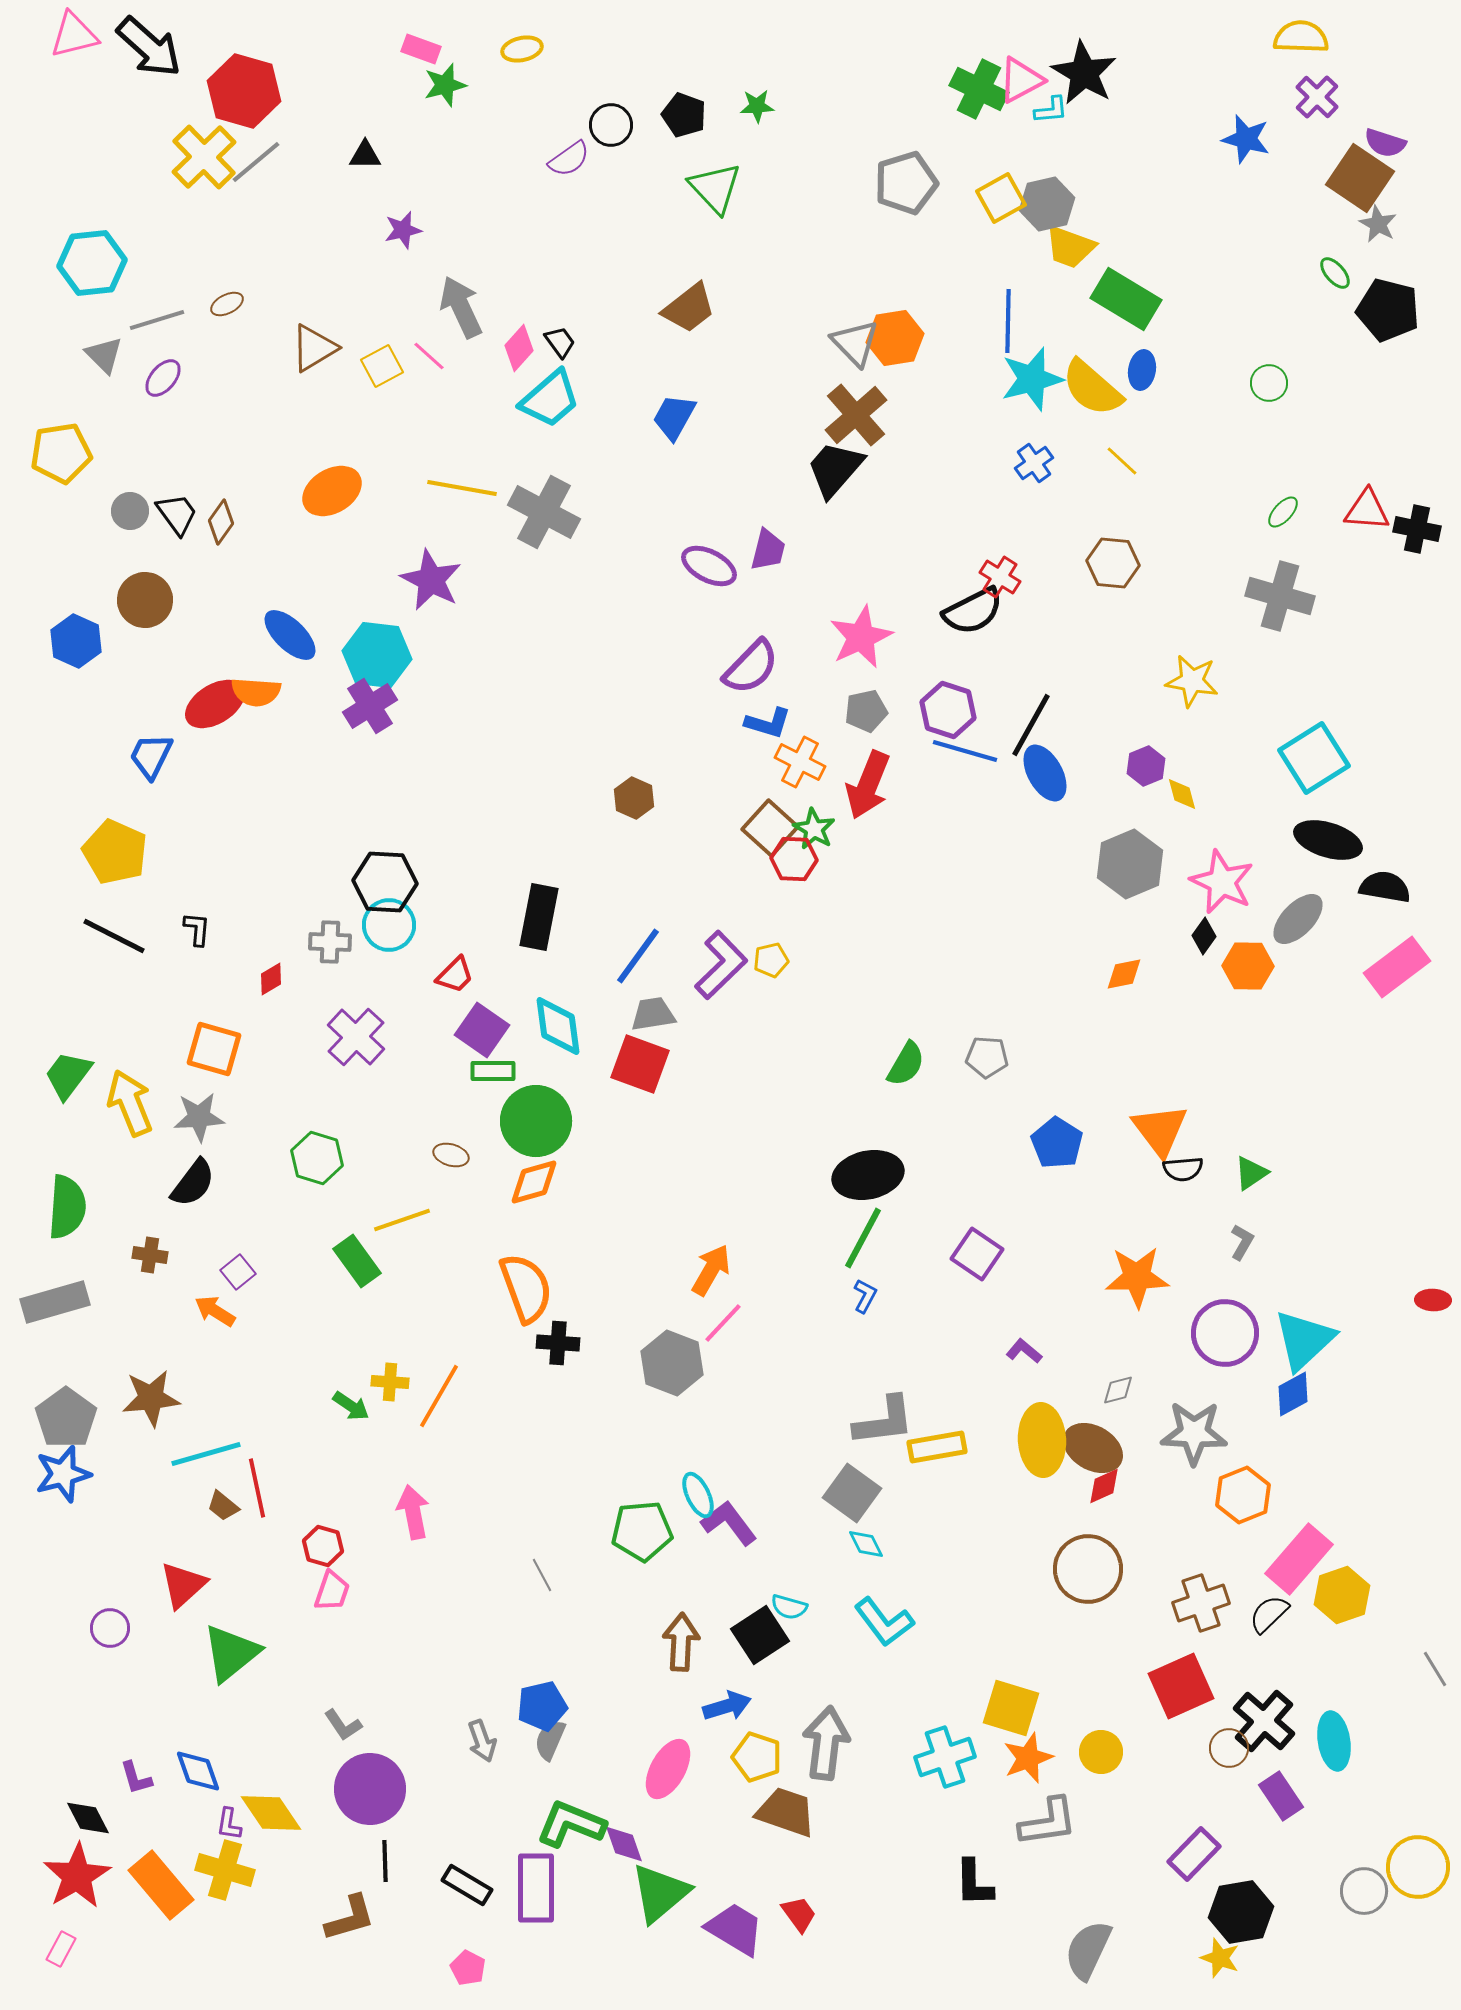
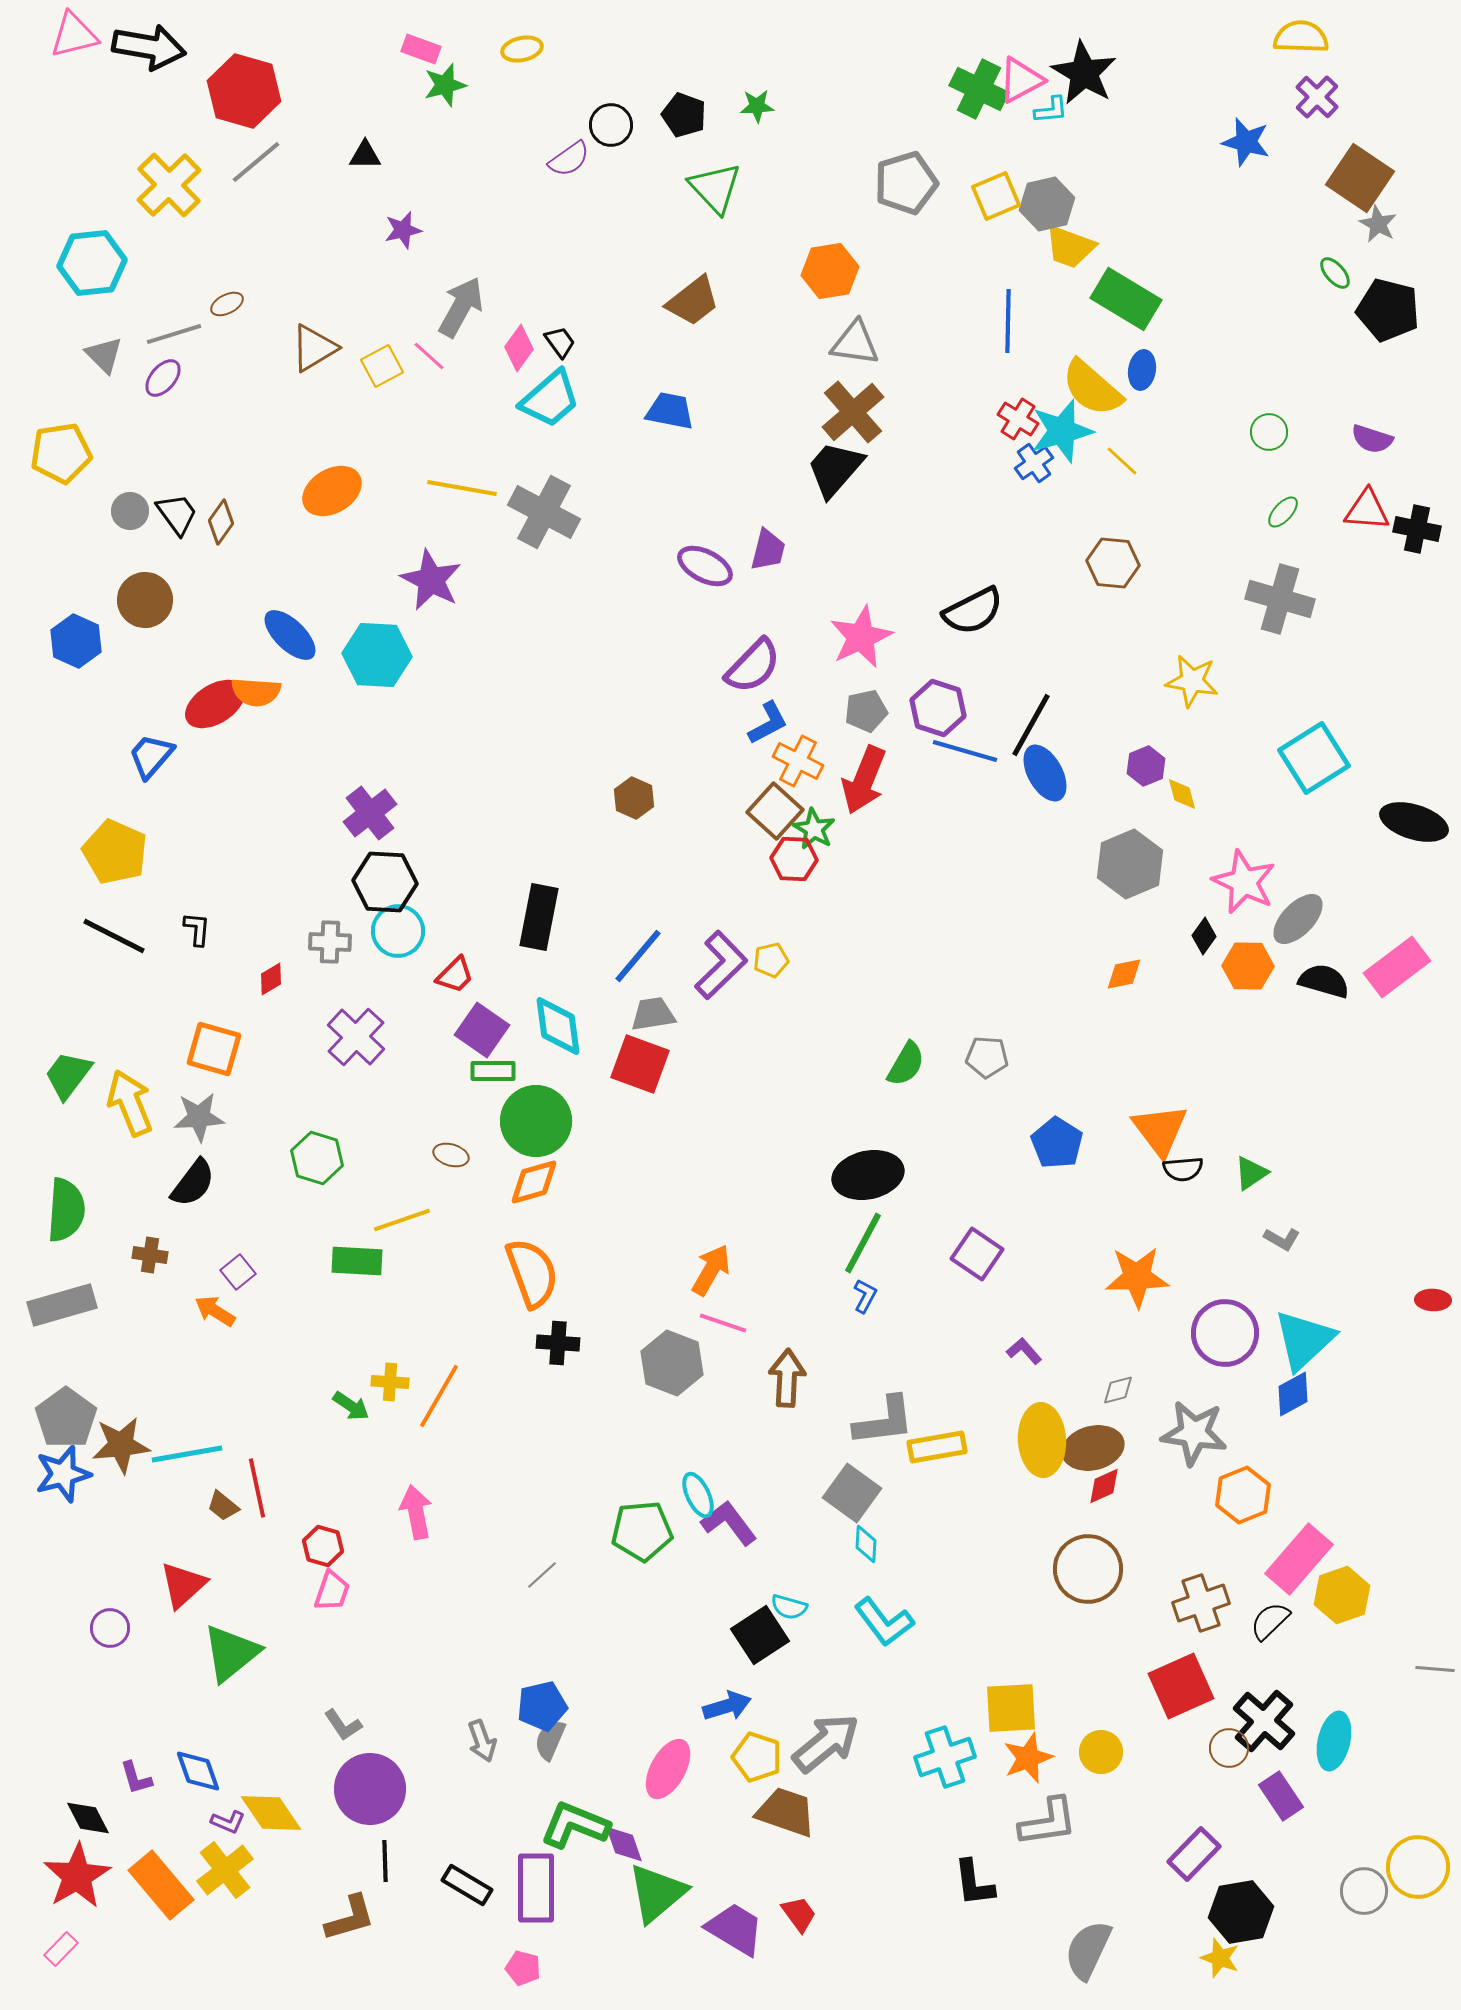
black arrow at (149, 47): rotated 32 degrees counterclockwise
blue star at (1246, 139): moved 3 px down
purple semicircle at (1385, 143): moved 13 px left, 296 px down
yellow cross at (204, 157): moved 35 px left, 28 px down
yellow square at (1001, 198): moved 5 px left, 2 px up; rotated 6 degrees clockwise
gray arrow at (461, 307): rotated 54 degrees clockwise
brown trapezoid at (689, 308): moved 4 px right, 7 px up
gray line at (157, 320): moved 17 px right, 14 px down
orange hexagon at (895, 338): moved 65 px left, 67 px up
gray triangle at (855, 343): rotated 38 degrees counterclockwise
pink diamond at (519, 348): rotated 6 degrees counterclockwise
cyan star at (1032, 379): moved 30 px right, 52 px down
green circle at (1269, 383): moved 49 px down
brown cross at (856, 415): moved 3 px left, 3 px up
blue trapezoid at (674, 417): moved 4 px left, 6 px up; rotated 72 degrees clockwise
purple ellipse at (709, 566): moved 4 px left
red cross at (1000, 577): moved 18 px right, 158 px up
gray cross at (1280, 596): moved 3 px down
cyan hexagon at (377, 655): rotated 4 degrees counterclockwise
purple semicircle at (751, 667): moved 2 px right, 1 px up
purple cross at (370, 706): moved 107 px down; rotated 6 degrees counterclockwise
purple hexagon at (948, 710): moved 10 px left, 2 px up
blue L-shape at (768, 723): rotated 45 degrees counterclockwise
blue trapezoid at (151, 756): rotated 15 degrees clockwise
orange cross at (800, 762): moved 2 px left, 1 px up
red arrow at (868, 785): moved 4 px left, 5 px up
brown square at (770, 828): moved 5 px right, 17 px up
black ellipse at (1328, 840): moved 86 px right, 18 px up
pink star at (1222, 882): moved 22 px right
black semicircle at (1385, 887): moved 61 px left, 94 px down; rotated 6 degrees clockwise
cyan circle at (389, 925): moved 9 px right, 6 px down
blue line at (638, 956): rotated 4 degrees clockwise
green semicircle at (67, 1207): moved 1 px left, 3 px down
green line at (863, 1238): moved 5 px down
gray L-shape at (1242, 1242): moved 40 px right, 3 px up; rotated 90 degrees clockwise
green rectangle at (357, 1261): rotated 51 degrees counterclockwise
orange semicircle at (526, 1288): moved 6 px right, 15 px up
gray rectangle at (55, 1302): moved 7 px right, 3 px down
pink line at (723, 1323): rotated 66 degrees clockwise
purple L-shape at (1024, 1351): rotated 9 degrees clockwise
brown star at (151, 1398): moved 30 px left, 47 px down
gray star at (1194, 1433): rotated 6 degrees clockwise
brown ellipse at (1093, 1448): rotated 44 degrees counterclockwise
cyan line at (206, 1454): moved 19 px left; rotated 6 degrees clockwise
pink arrow at (413, 1512): moved 3 px right
cyan diamond at (866, 1544): rotated 30 degrees clockwise
gray line at (542, 1575): rotated 76 degrees clockwise
black semicircle at (1269, 1614): moved 1 px right, 7 px down
brown arrow at (681, 1642): moved 106 px right, 264 px up
gray line at (1435, 1669): rotated 54 degrees counterclockwise
yellow square at (1011, 1708): rotated 20 degrees counterclockwise
cyan ellipse at (1334, 1741): rotated 22 degrees clockwise
gray arrow at (826, 1743): rotated 44 degrees clockwise
purple L-shape at (229, 1824): moved 1 px left, 2 px up; rotated 76 degrees counterclockwise
green L-shape at (571, 1824): moved 4 px right, 1 px down
yellow cross at (225, 1870): rotated 36 degrees clockwise
black L-shape at (974, 1883): rotated 6 degrees counterclockwise
green triangle at (660, 1893): moved 3 px left
pink rectangle at (61, 1949): rotated 16 degrees clockwise
pink pentagon at (468, 1968): moved 55 px right; rotated 12 degrees counterclockwise
